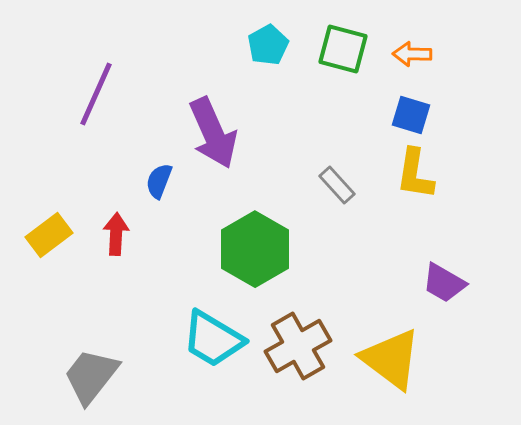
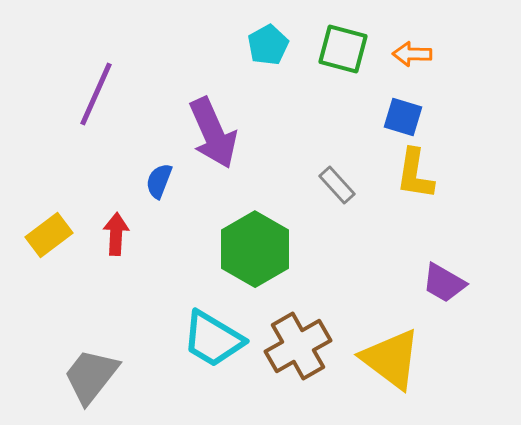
blue square: moved 8 px left, 2 px down
